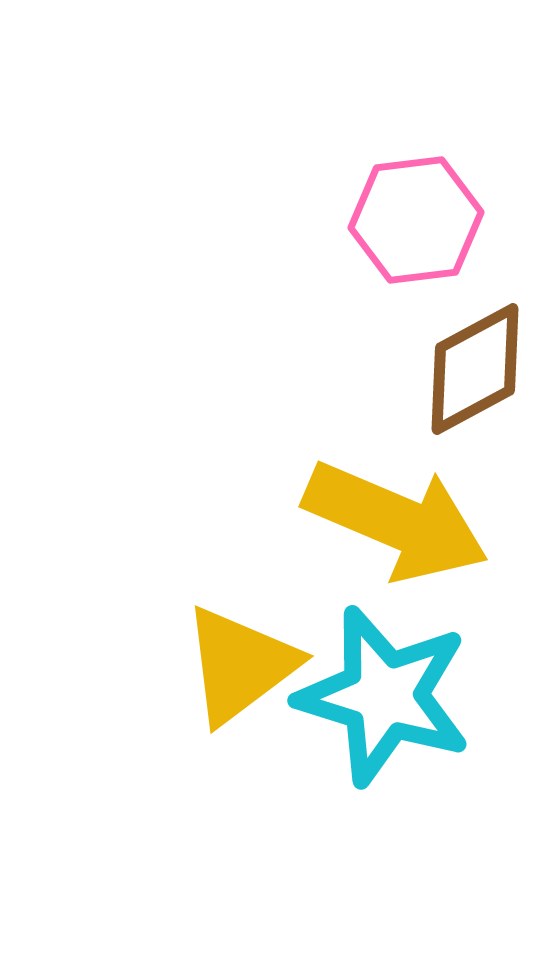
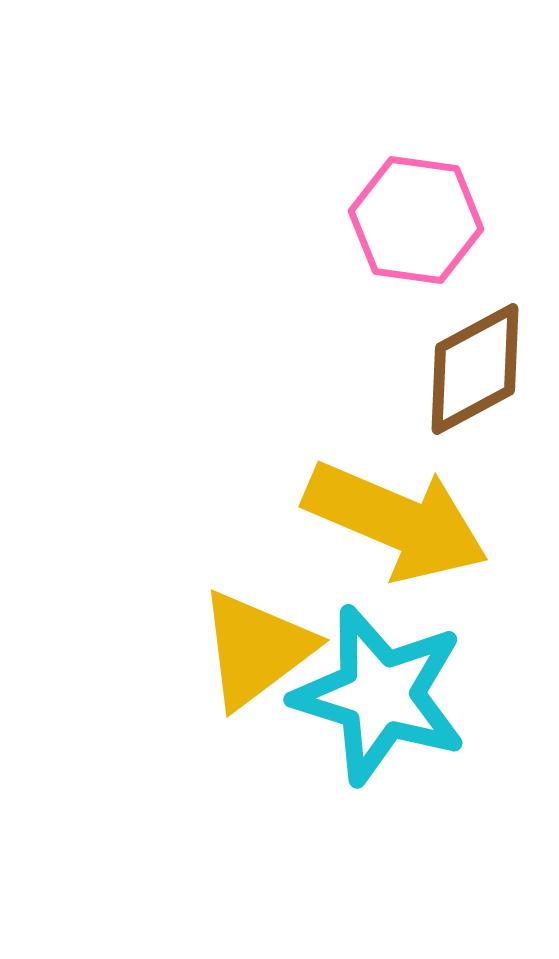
pink hexagon: rotated 15 degrees clockwise
yellow triangle: moved 16 px right, 16 px up
cyan star: moved 4 px left, 1 px up
